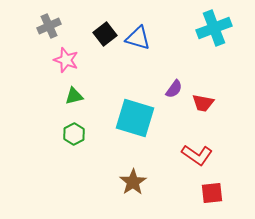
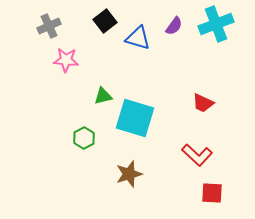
cyan cross: moved 2 px right, 4 px up
black square: moved 13 px up
pink star: rotated 15 degrees counterclockwise
purple semicircle: moved 63 px up
green triangle: moved 29 px right
red trapezoid: rotated 15 degrees clockwise
green hexagon: moved 10 px right, 4 px down
red L-shape: rotated 8 degrees clockwise
brown star: moved 4 px left, 8 px up; rotated 16 degrees clockwise
red square: rotated 10 degrees clockwise
